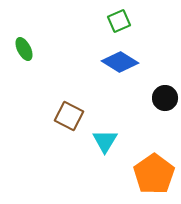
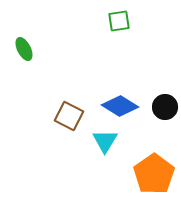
green square: rotated 15 degrees clockwise
blue diamond: moved 44 px down
black circle: moved 9 px down
